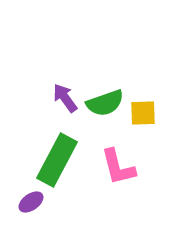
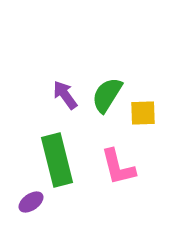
purple arrow: moved 3 px up
green semicircle: moved 2 px right, 8 px up; rotated 141 degrees clockwise
green rectangle: rotated 42 degrees counterclockwise
